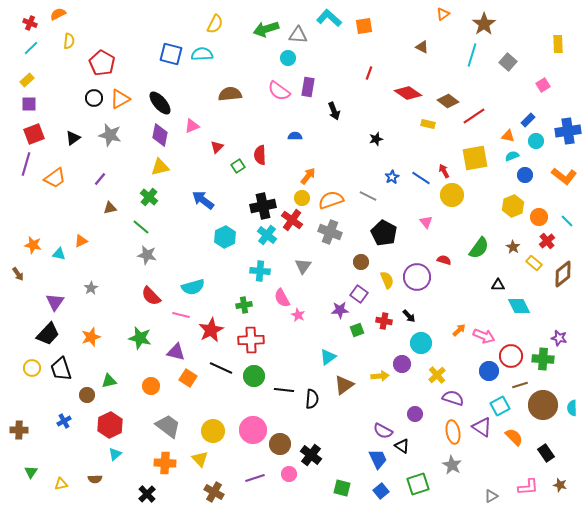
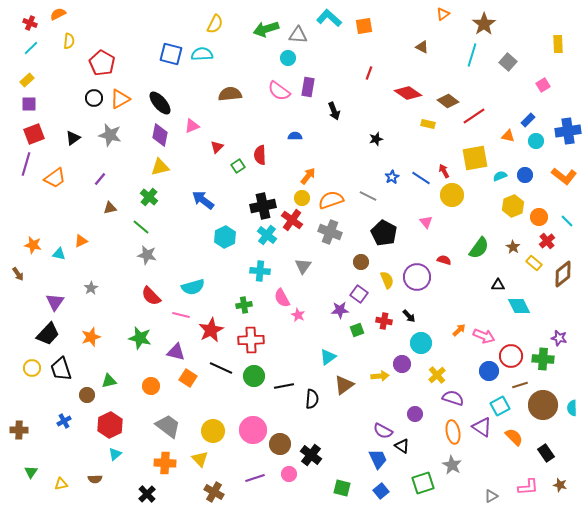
cyan semicircle at (512, 156): moved 12 px left, 20 px down
black line at (284, 390): moved 4 px up; rotated 18 degrees counterclockwise
green square at (418, 484): moved 5 px right, 1 px up
